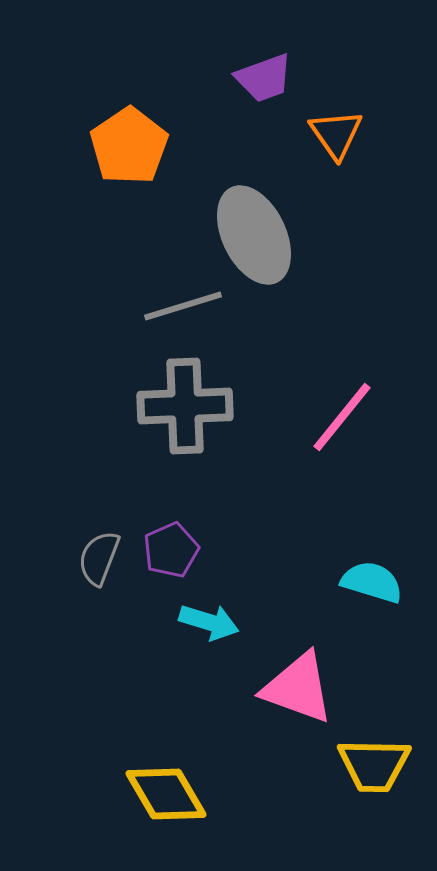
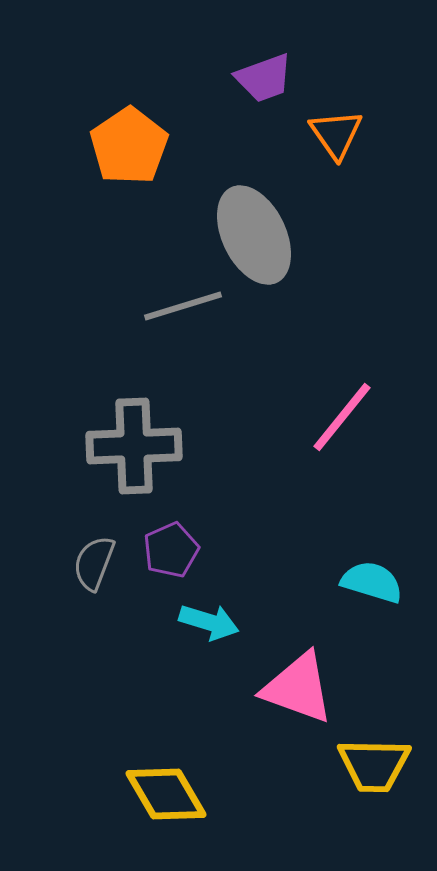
gray cross: moved 51 px left, 40 px down
gray semicircle: moved 5 px left, 5 px down
